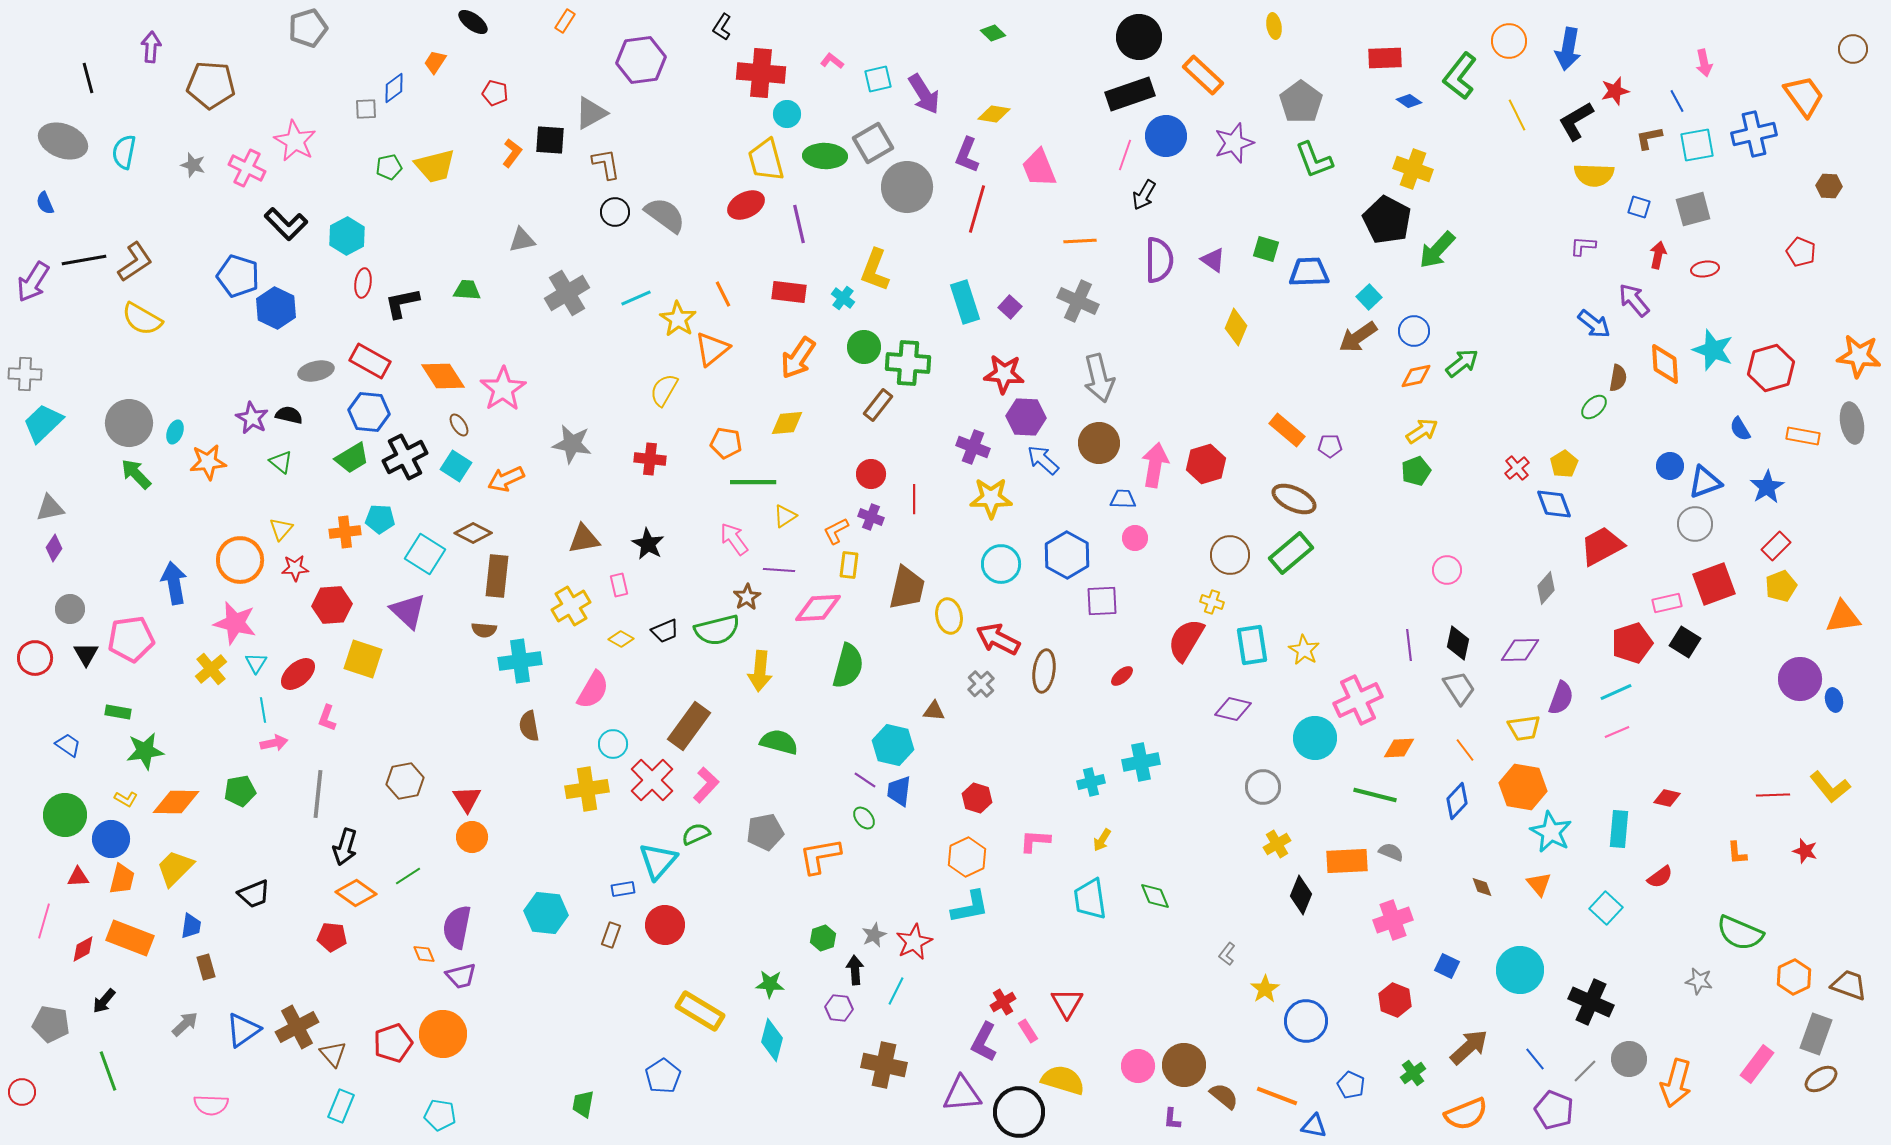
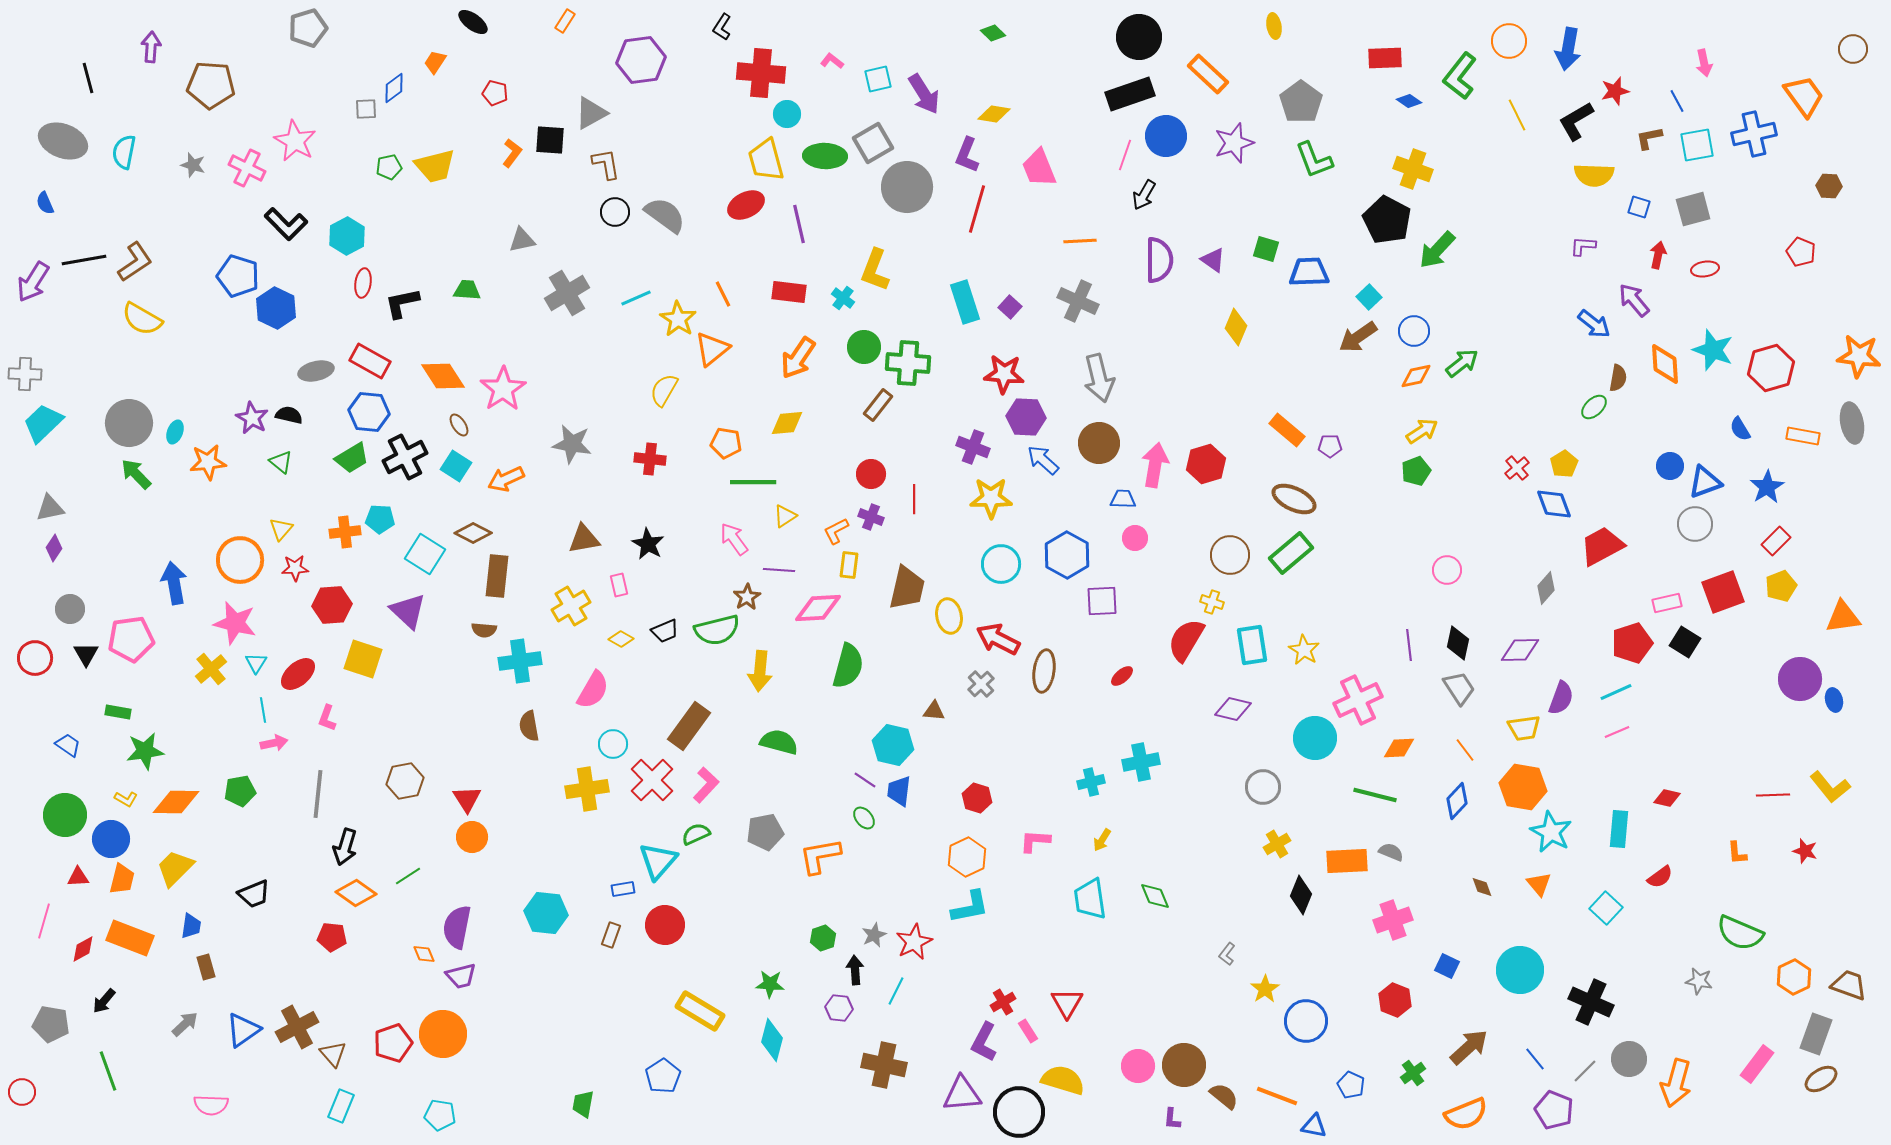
orange rectangle at (1203, 75): moved 5 px right, 1 px up
red rectangle at (1776, 546): moved 5 px up
red square at (1714, 584): moved 9 px right, 8 px down
